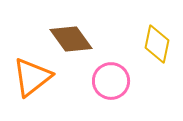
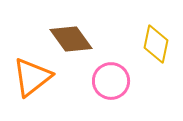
yellow diamond: moved 1 px left
